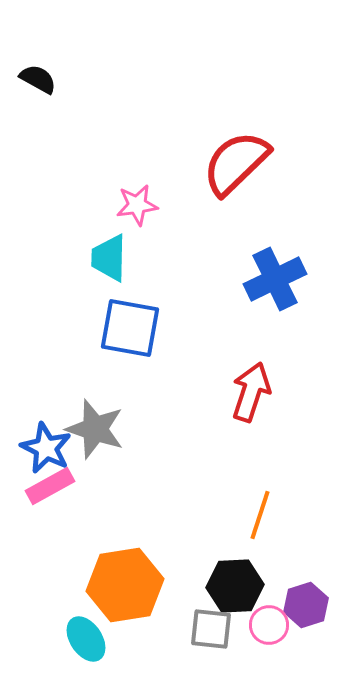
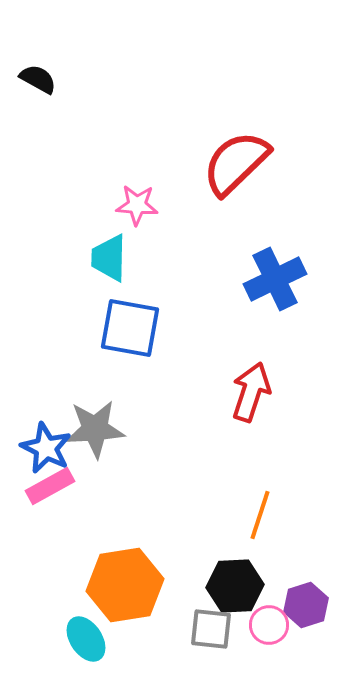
pink star: rotated 12 degrees clockwise
gray star: rotated 22 degrees counterclockwise
